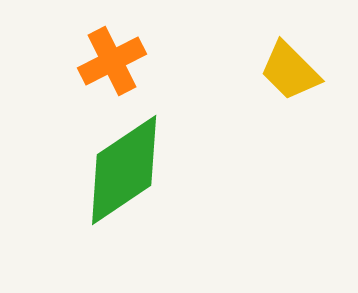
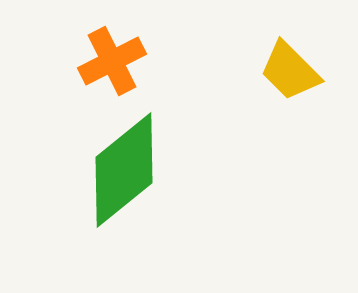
green diamond: rotated 5 degrees counterclockwise
